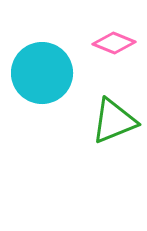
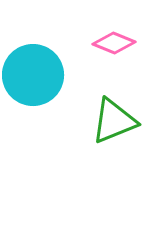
cyan circle: moved 9 px left, 2 px down
